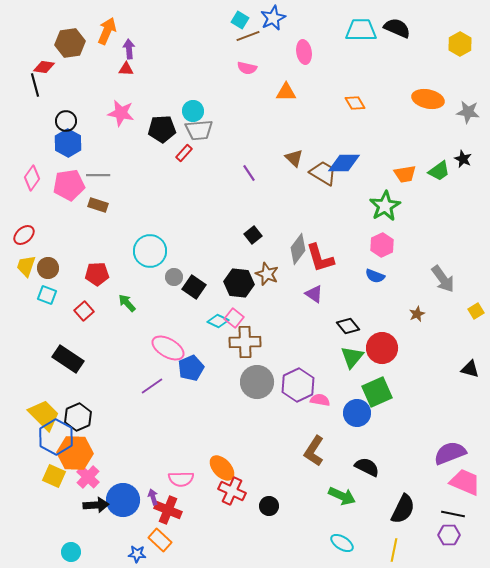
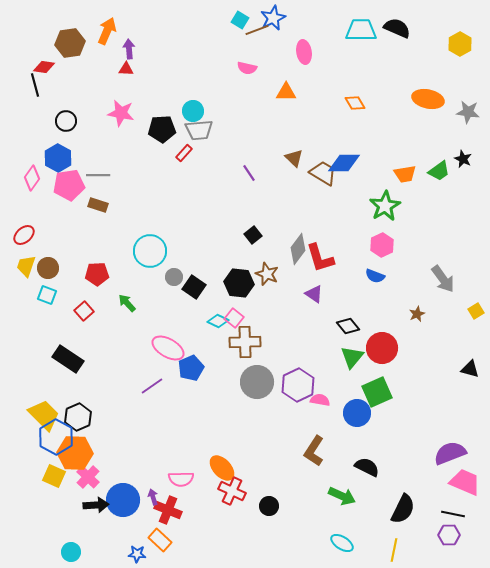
brown line at (248, 36): moved 9 px right, 6 px up
blue hexagon at (68, 143): moved 10 px left, 15 px down
